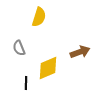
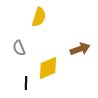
brown arrow: moved 3 px up
